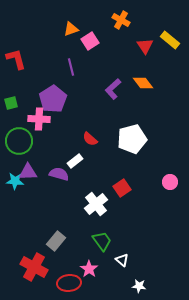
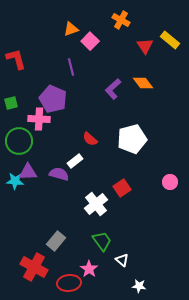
pink square: rotated 12 degrees counterclockwise
purple pentagon: rotated 16 degrees counterclockwise
